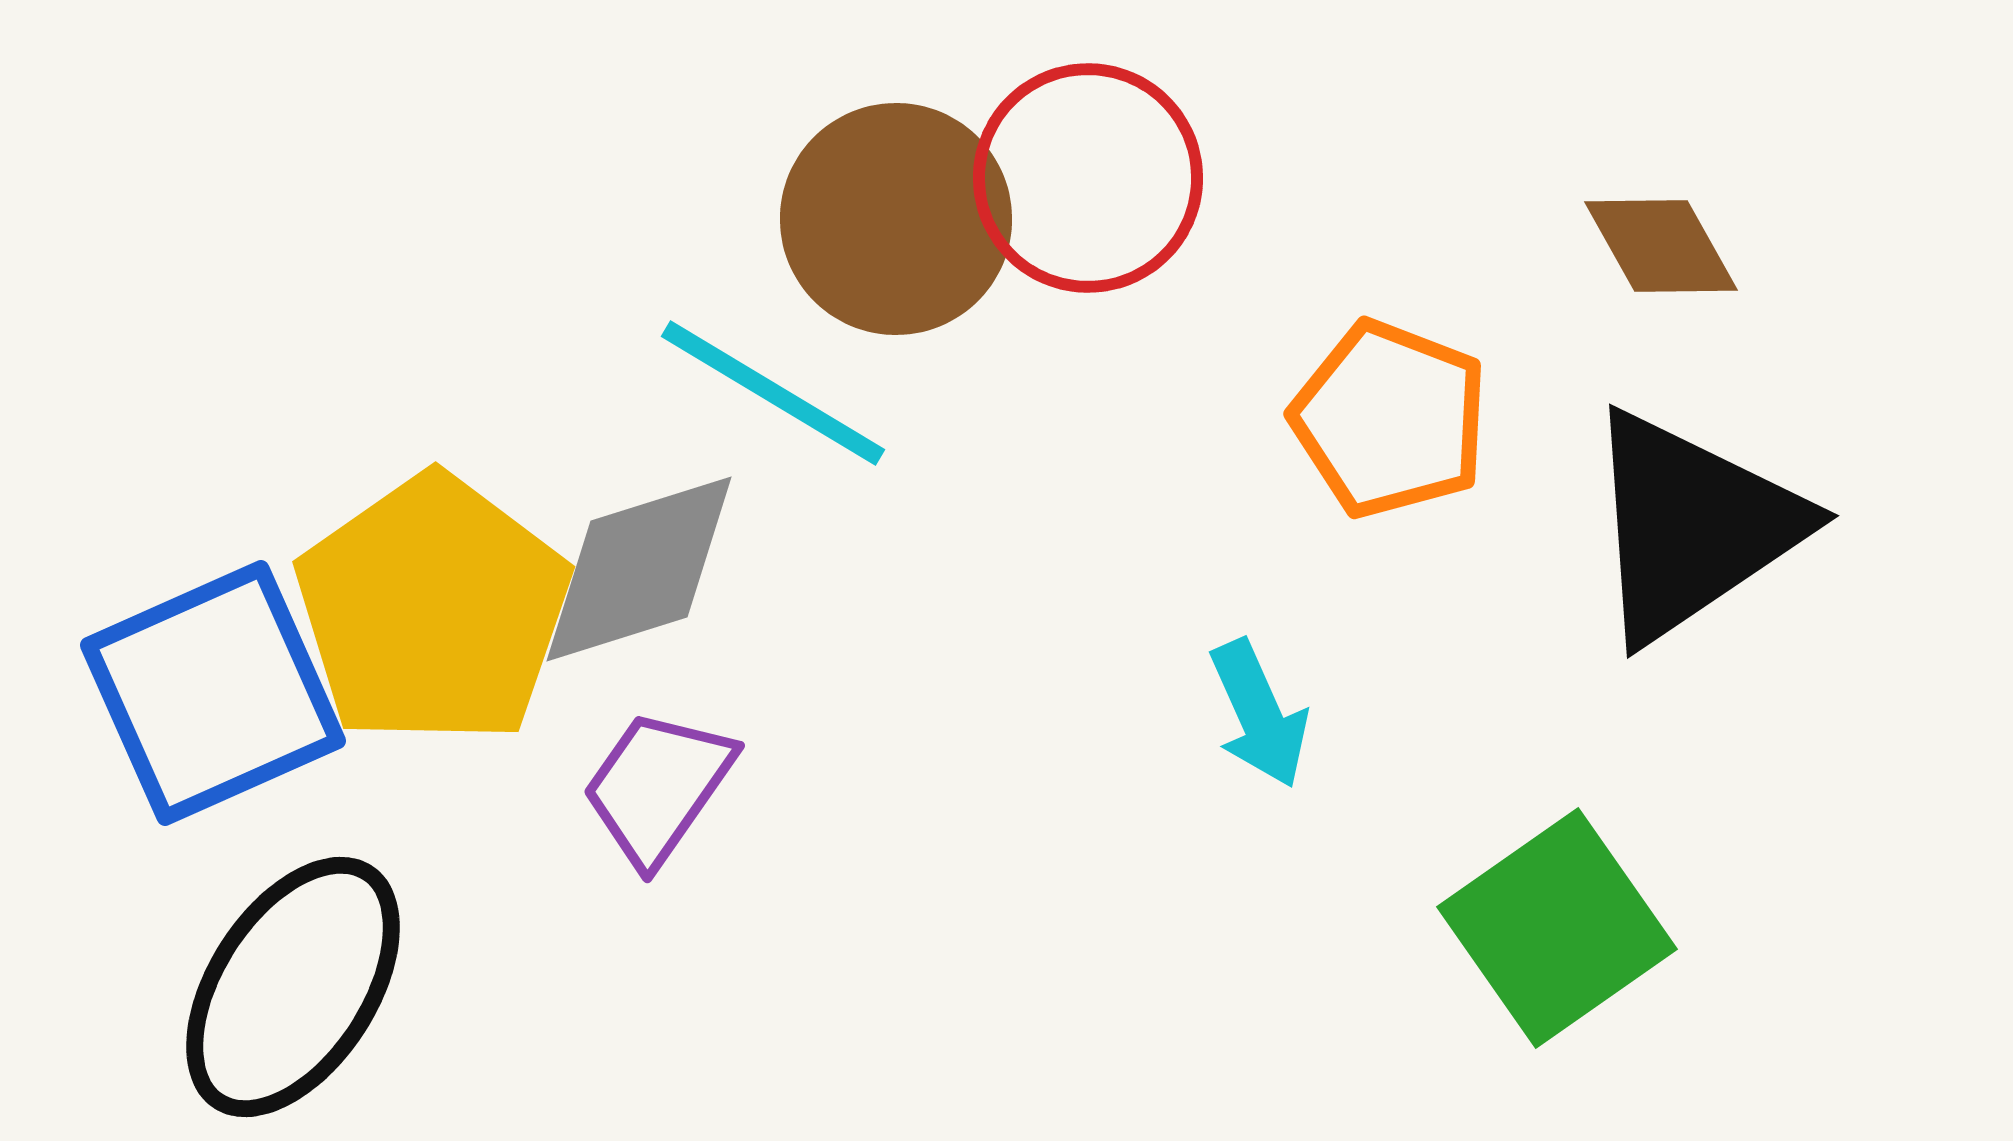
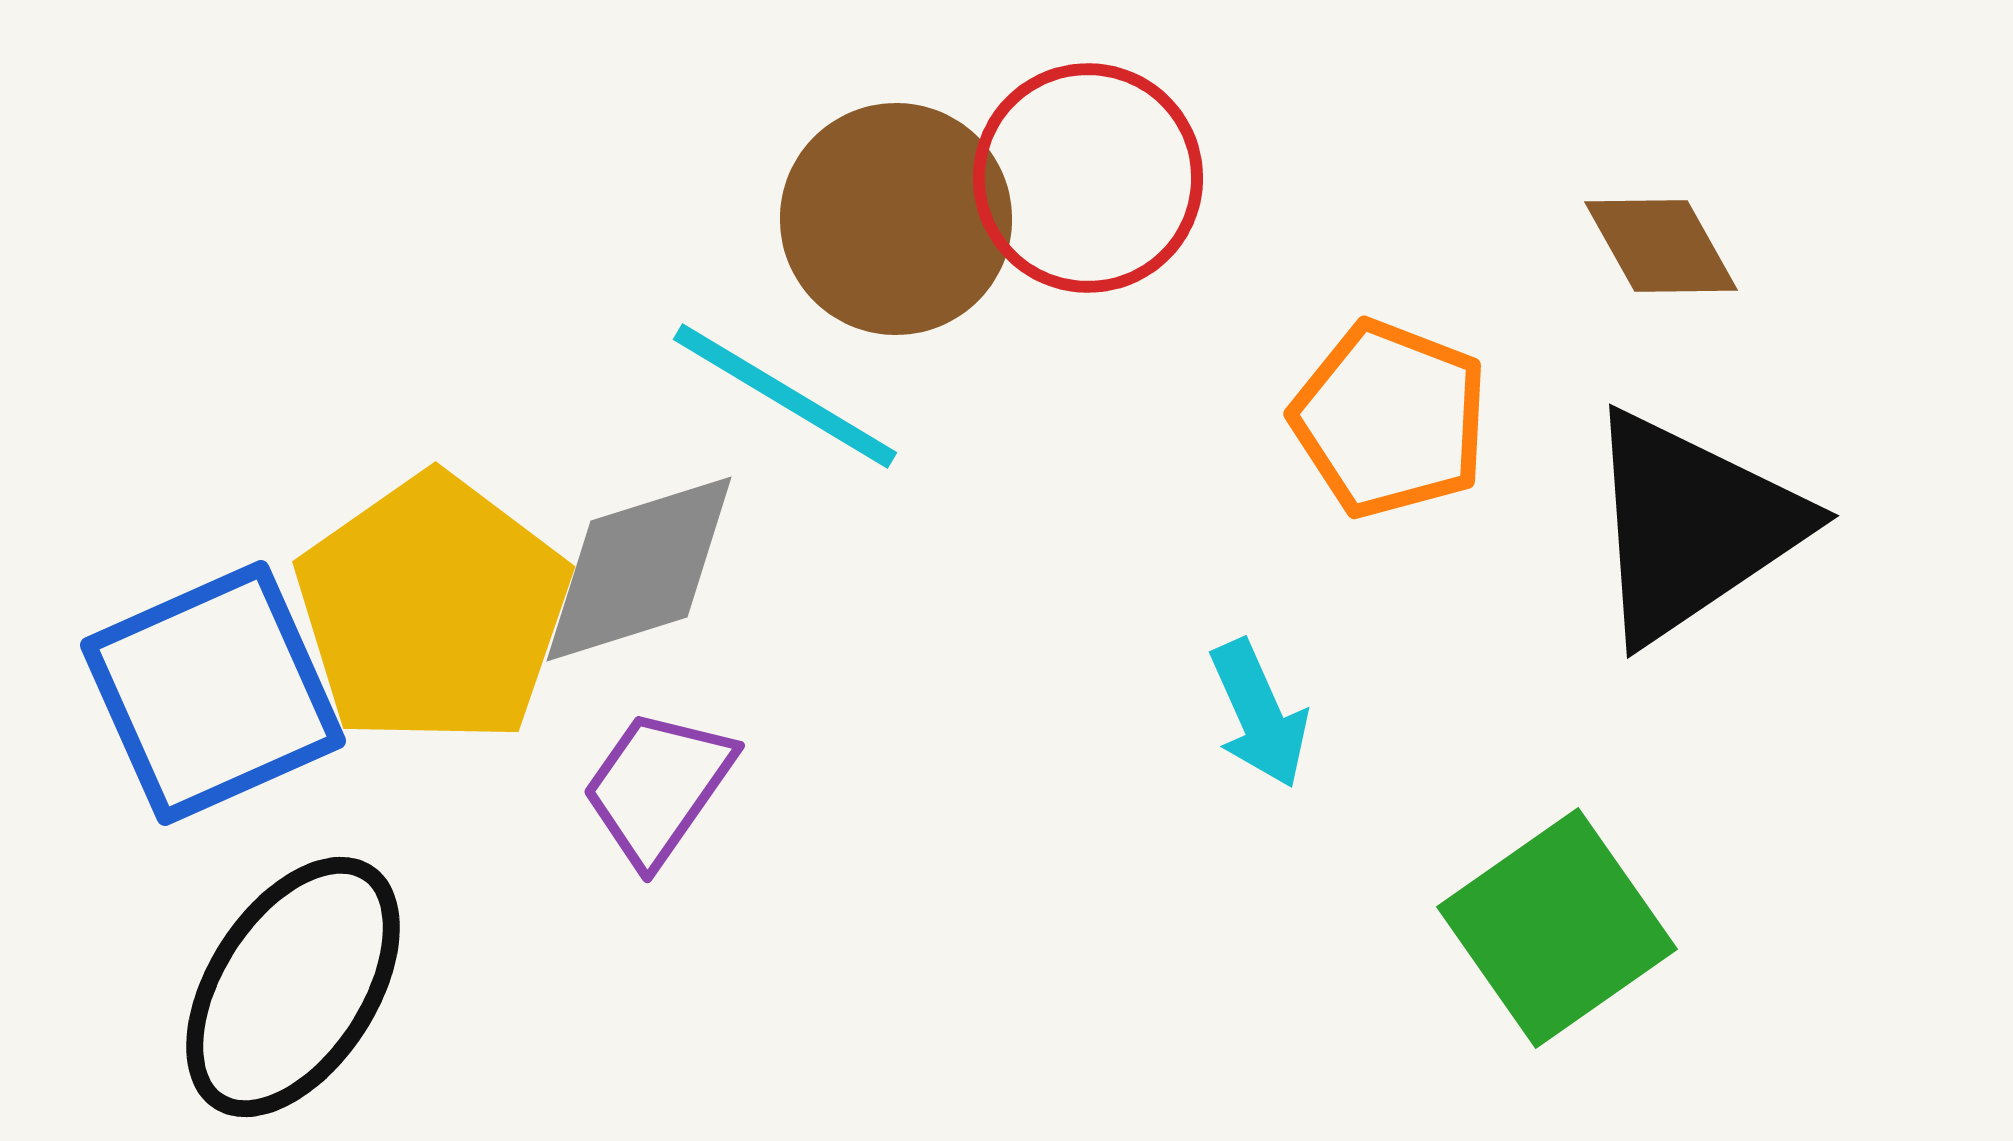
cyan line: moved 12 px right, 3 px down
